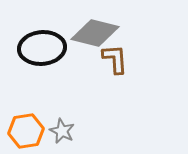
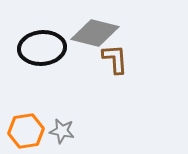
gray star: rotated 15 degrees counterclockwise
